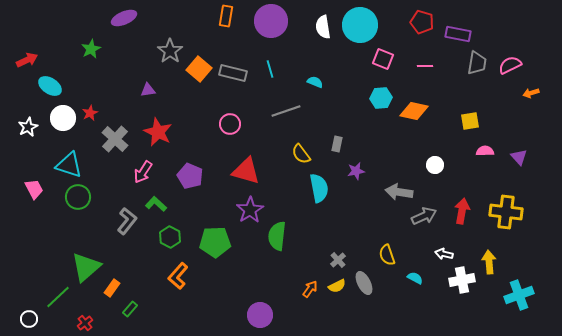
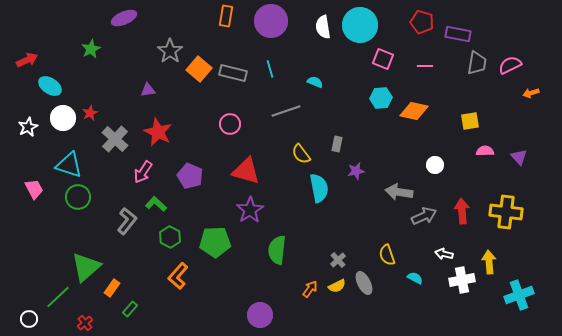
red arrow at (462, 211): rotated 15 degrees counterclockwise
green semicircle at (277, 236): moved 14 px down
